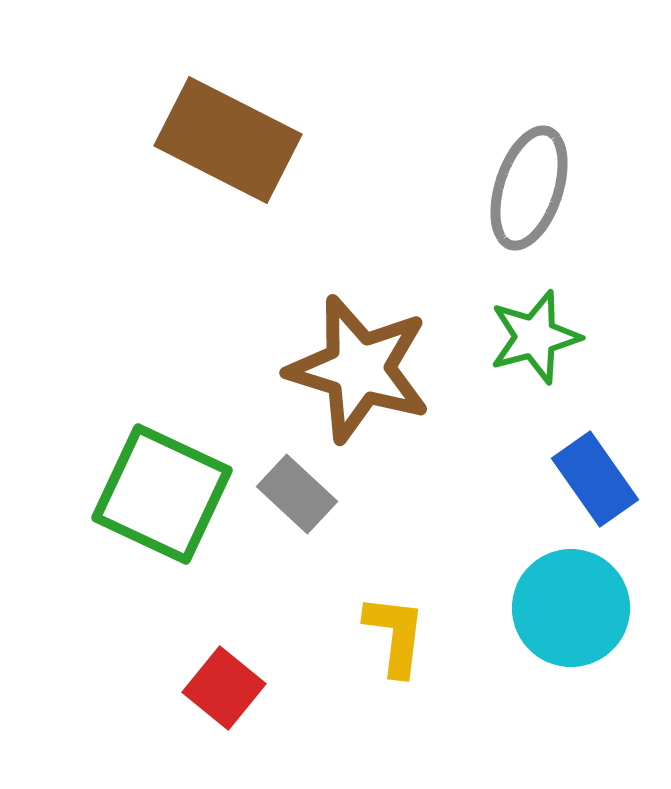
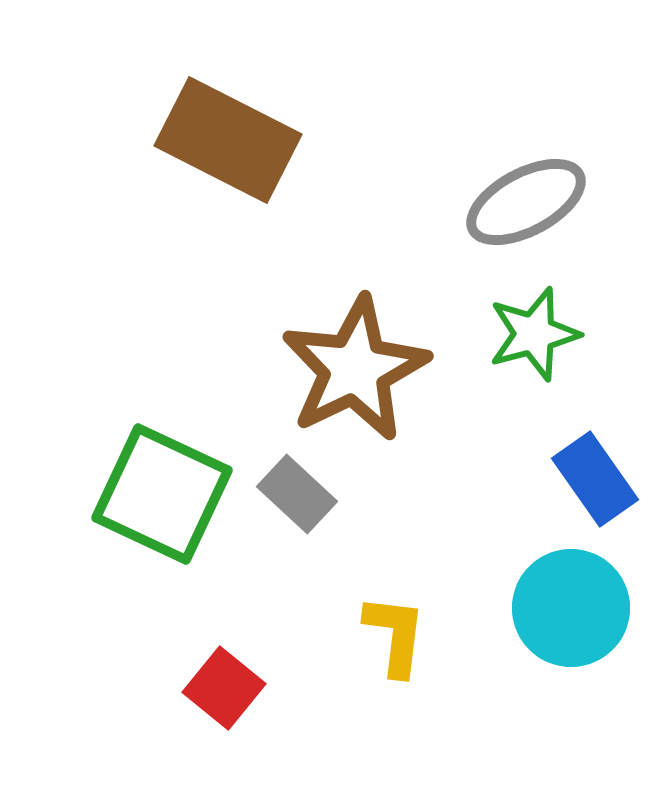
gray ellipse: moved 3 px left, 14 px down; rotated 44 degrees clockwise
green star: moved 1 px left, 3 px up
brown star: moved 4 px left; rotated 29 degrees clockwise
